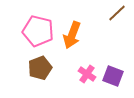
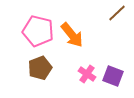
orange arrow: rotated 60 degrees counterclockwise
